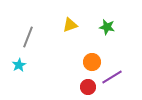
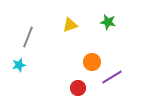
green star: moved 1 px right, 5 px up
cyan star: rotated 16 degrees clockwise
red circle: moved 10 px left, 1 px down
